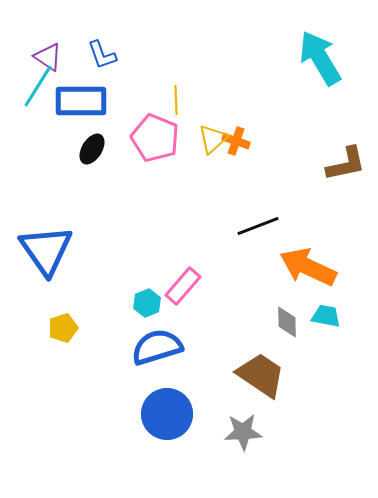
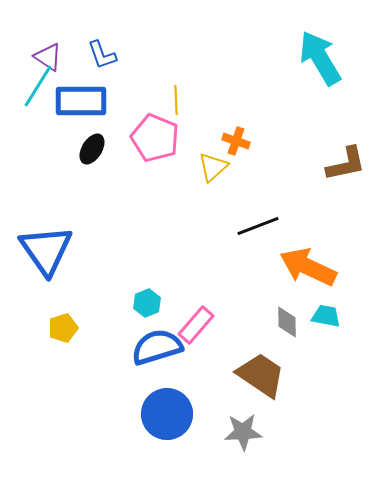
yellow triangle: moved 28 px down
pink rectangle: moved 13 px right, 39 px down
